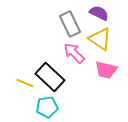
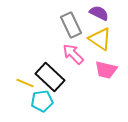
gray rectangle: moved 1 px right, 1 px down
pink arrow: moved 1 px left, 1 px down
cyan pentagon: moved 5 px left, 6 px up
